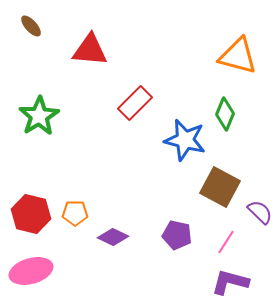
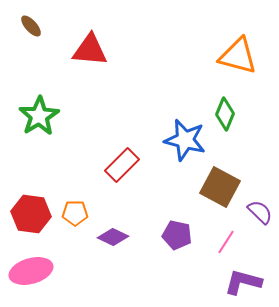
red rectangle: moved 13 px left, 62 px down
red hexagon: rotated 6 degrees counterclockwise
purple L-shape: moved 13 px right
